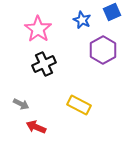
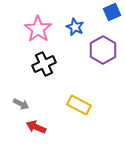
blue star: moved 7 px left, 7 px down
